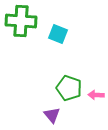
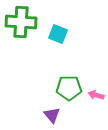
green cross: moved 1 px down
green pentagon: rotated 20 degrees counterclockwise
pink arrow: rotated 14 degrees clockwise
